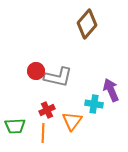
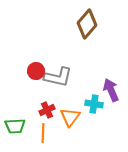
orange triangle: moved 2 px left, 4 px up
